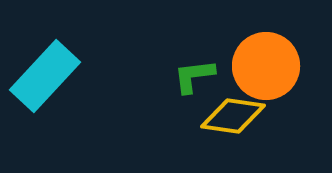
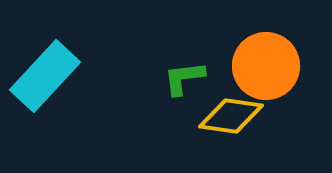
green L-shape: moved 10 px left, 2 px down
yellow diamond: moved 2 px left
